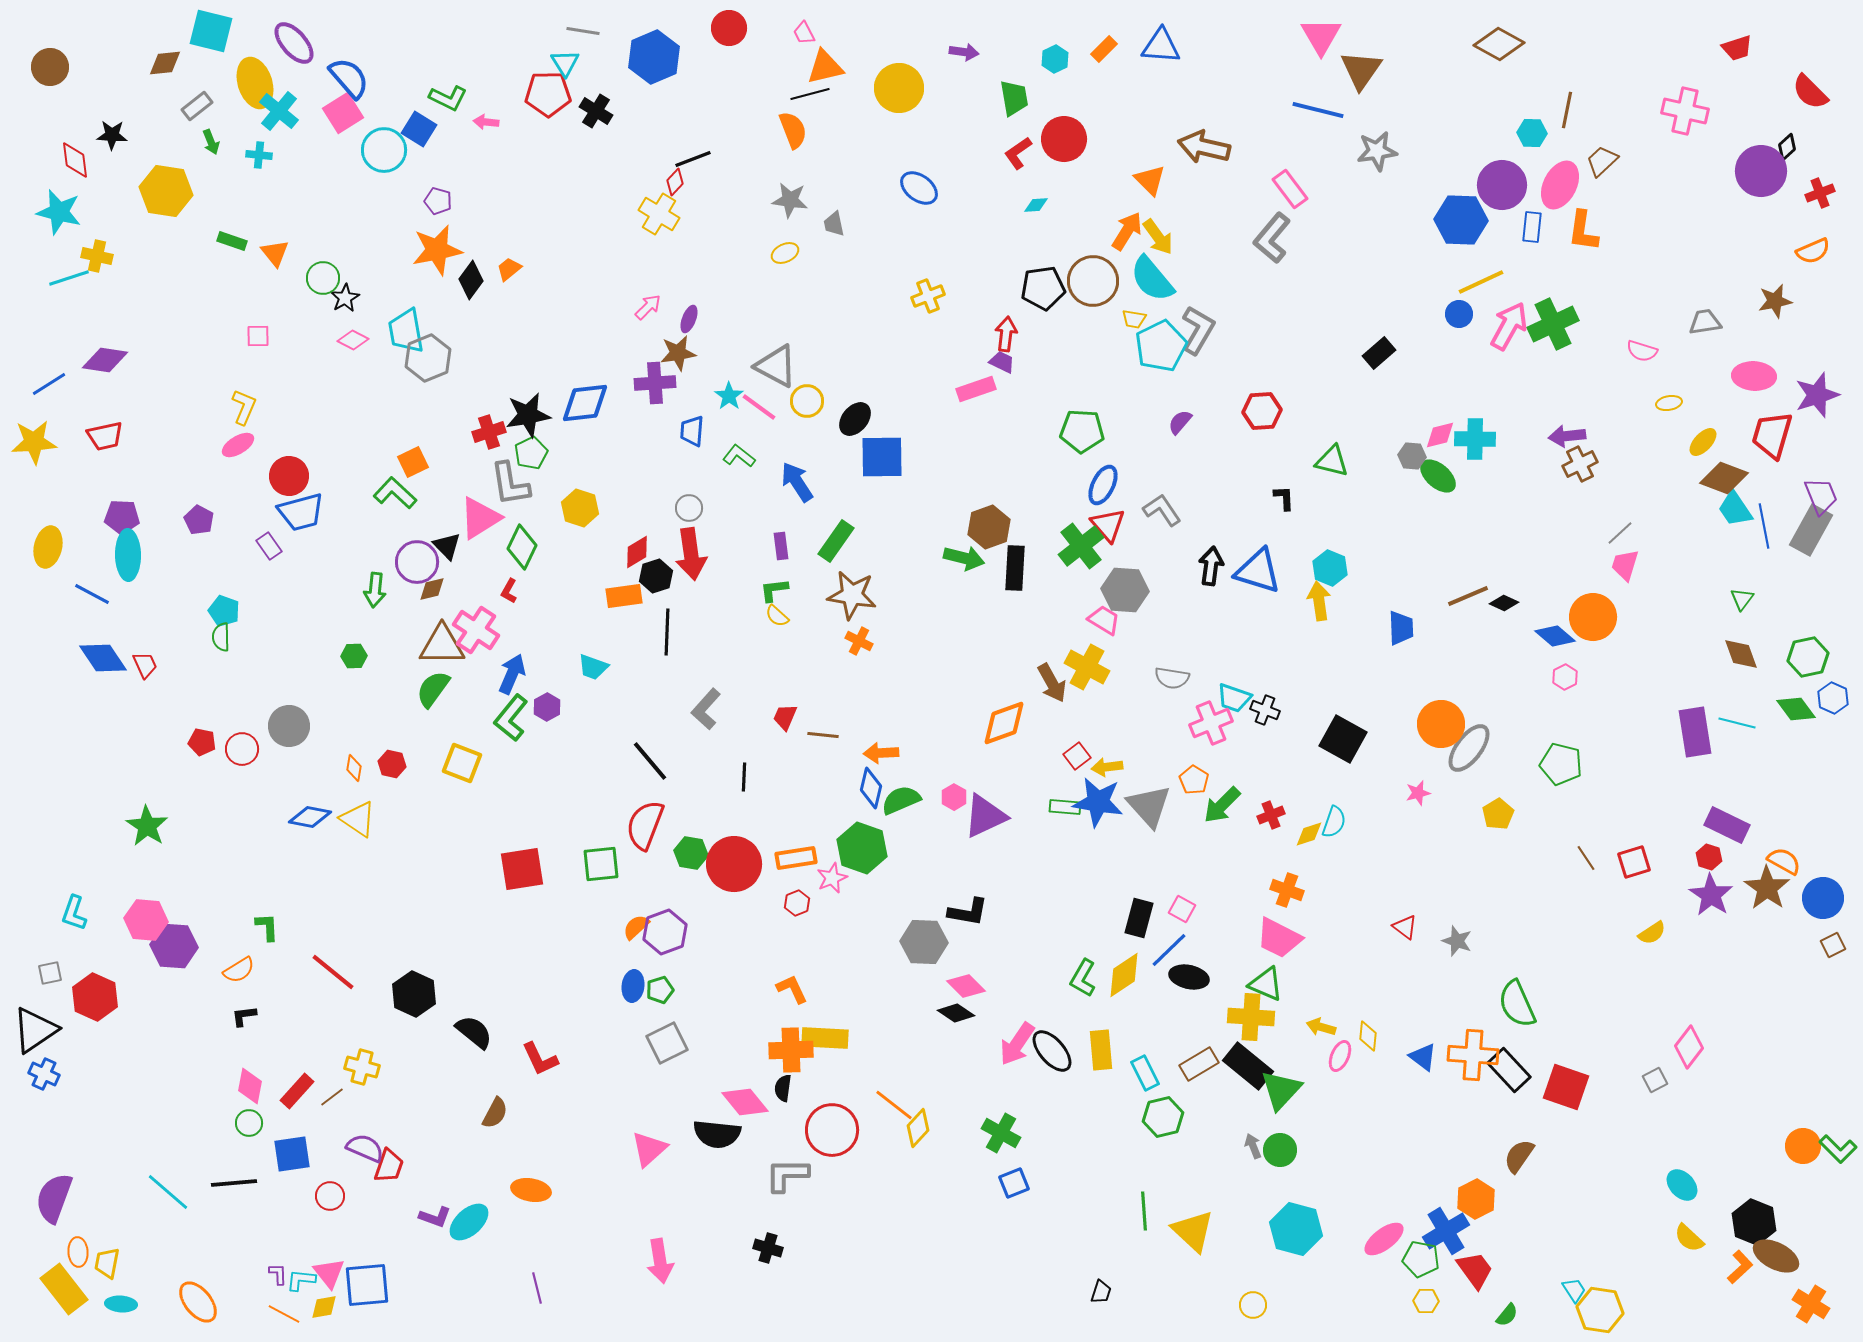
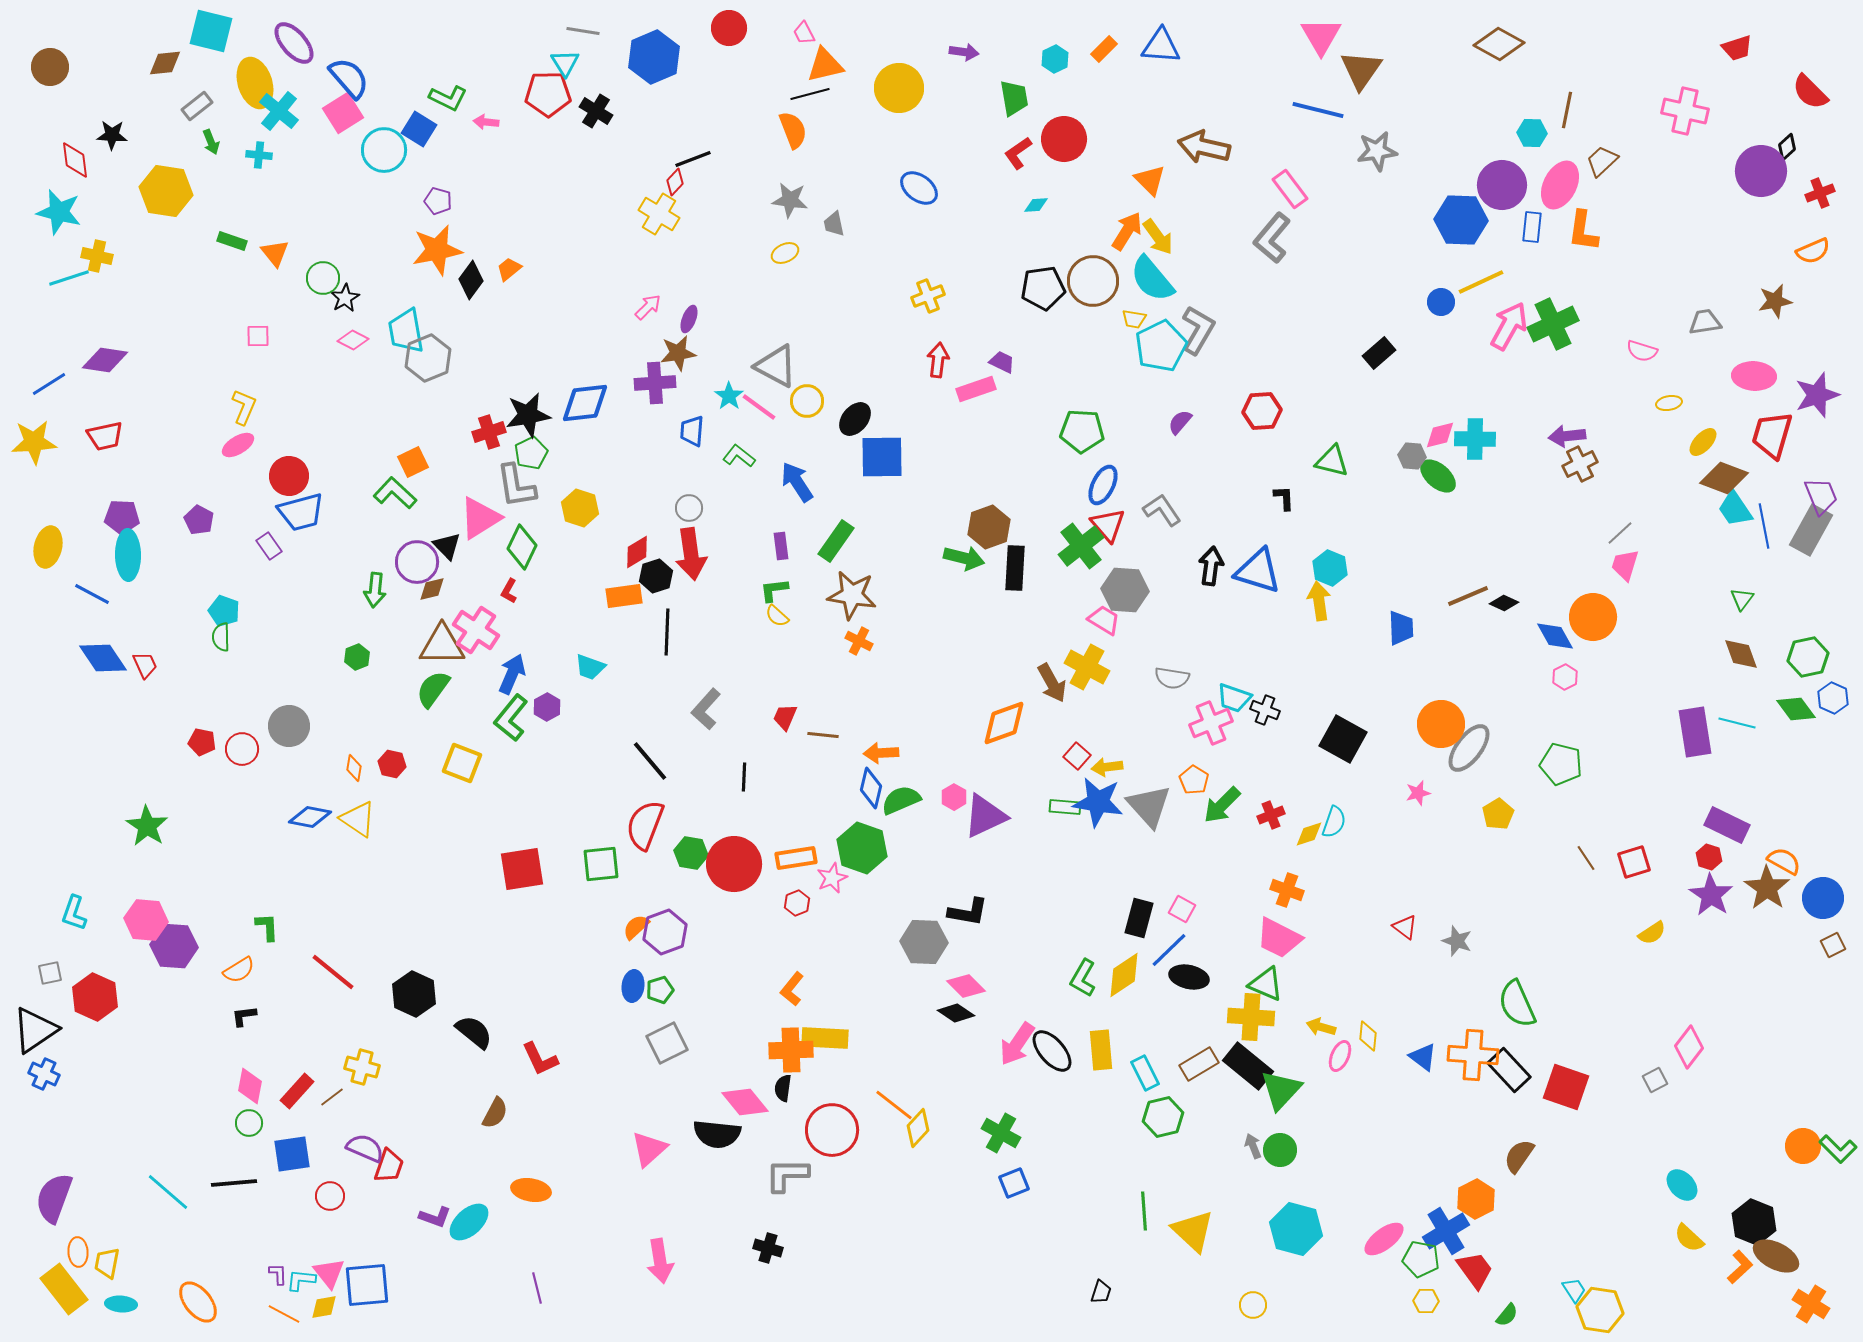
orange triangle at (825, 67): moved 2 px up
blue circle at (1459, 314): moved 18 px left, 12 px up
red arrow at (1006, 334): moved 68 px left, 26 px down
gray L-shape at (510, 484): moved 6 px right, 2 px down
blue diamond at (1555, 636): rotated 21 degrees clockwise
green hexagon at (354, 656): moved 3 px right, 1 px down; rotated 20 degrees counterclockwise
cyan trapezoid at (593, 667): moved 3 px left
red square at (1077, 756): rotated 12 degrees counterclockwise
orange L-shape at (792, 989): rotated 116 degrees counterclockwise
